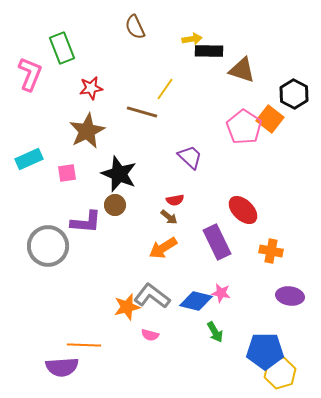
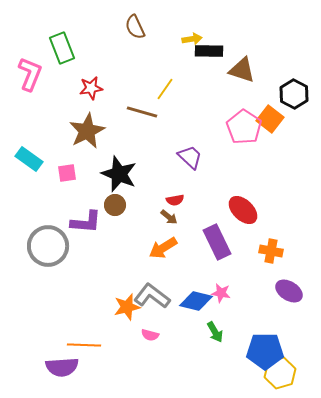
cyan rectangle: rotated 60 degrees clockwise
purple ellipse: moved 1 px left, 5 px up; rotated 24 degrees clockwise
